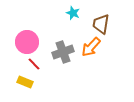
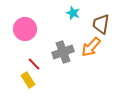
pink circle: moved 2 px left, 13 px up
yellow rectangle: moved 3 px right, 2 px up; rotated 35 degrees clockwise
